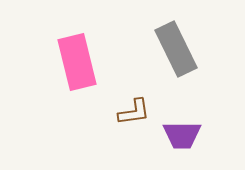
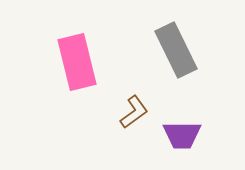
gray rectangle: moved 1 px down
brown L-shape: rotated 28 degrees counterclockwise
